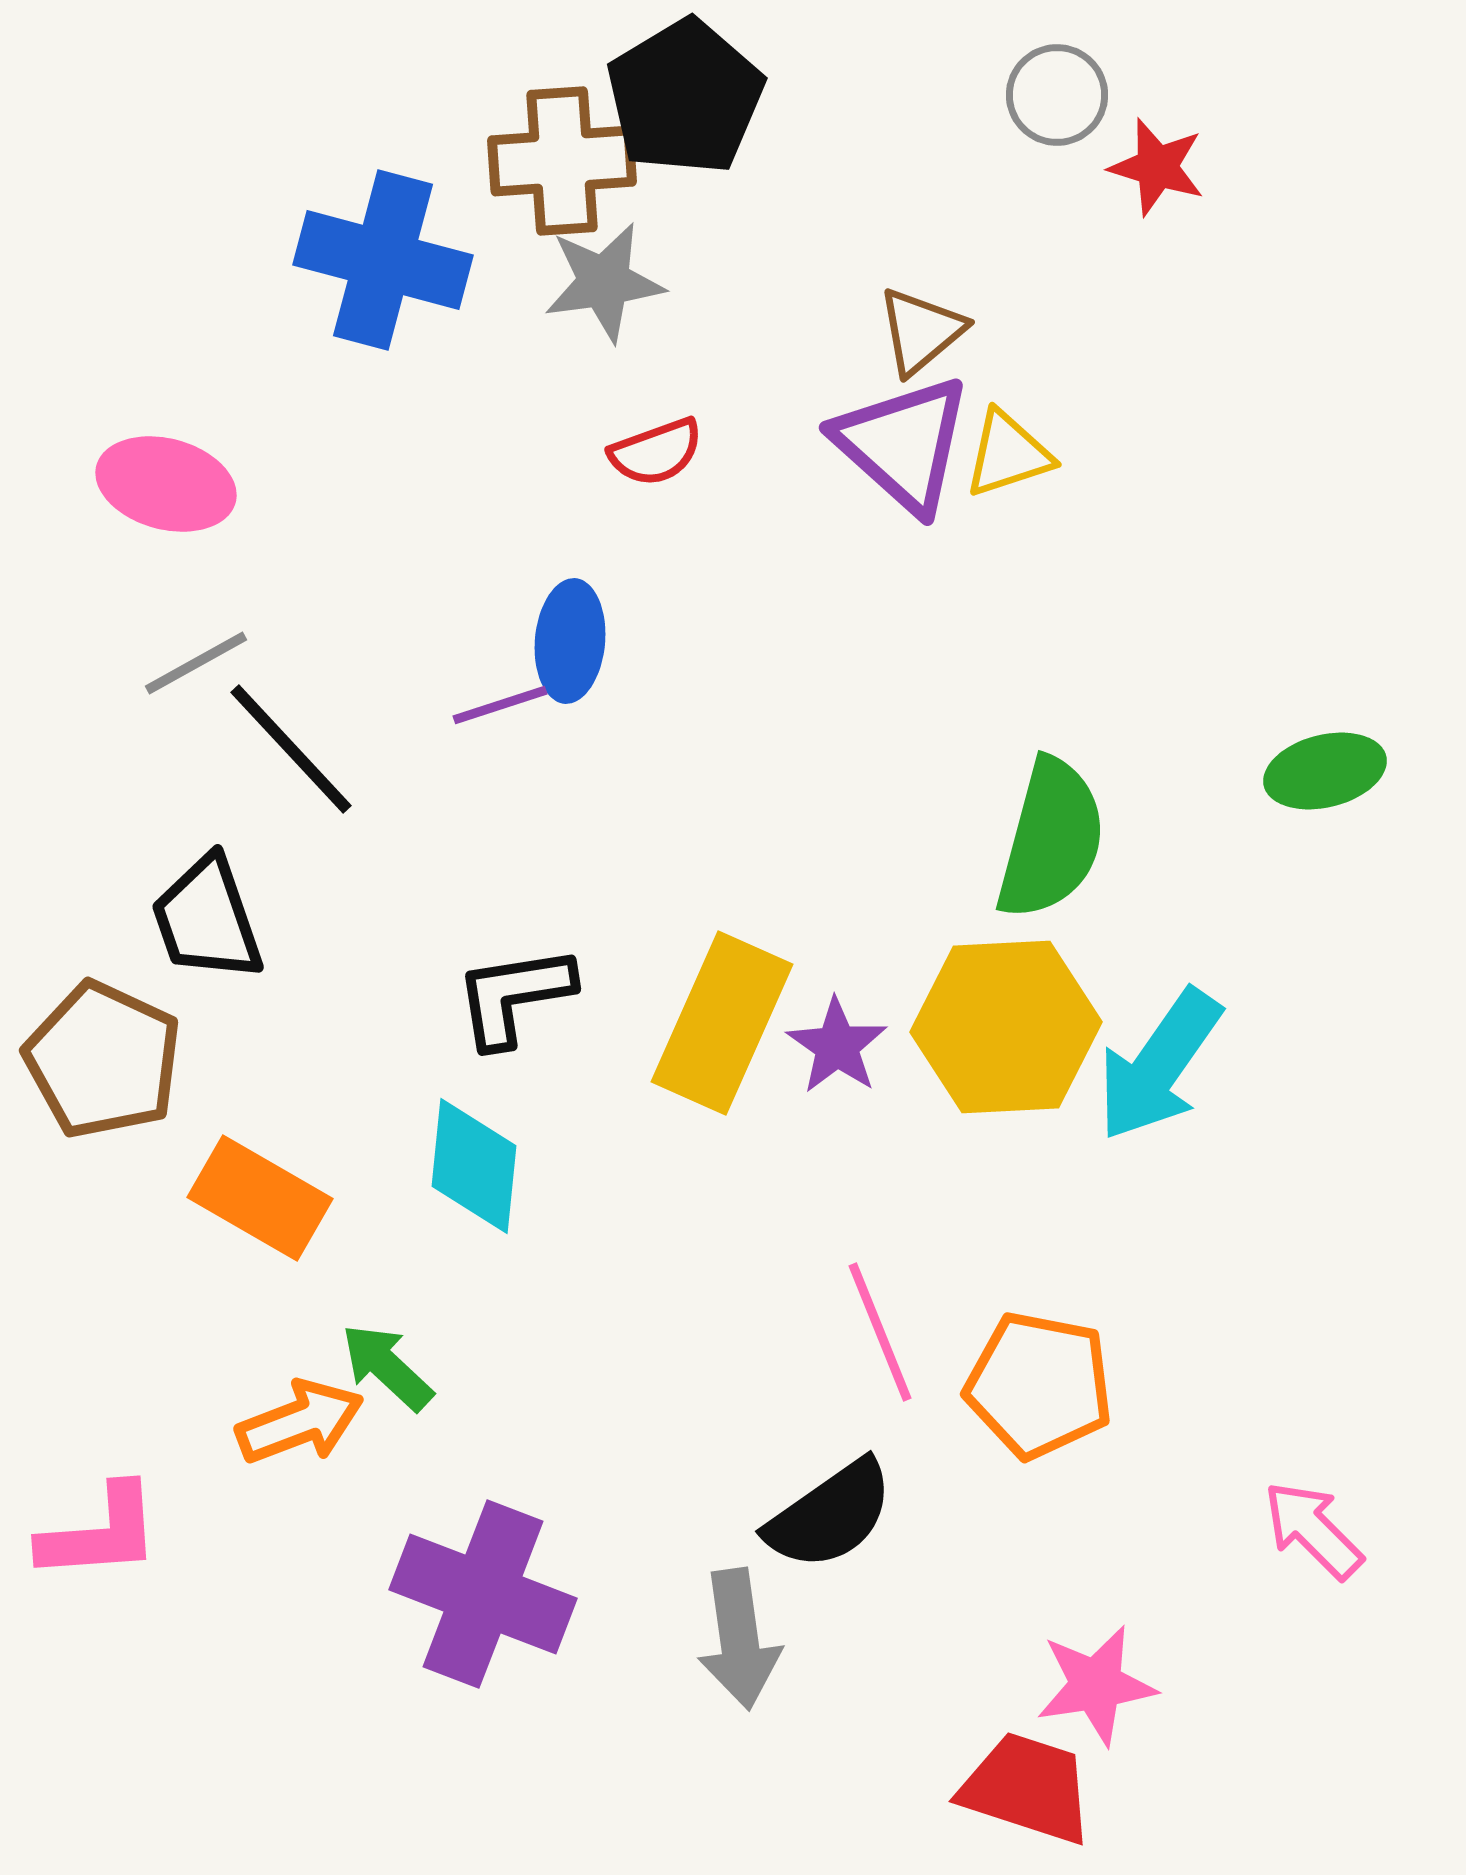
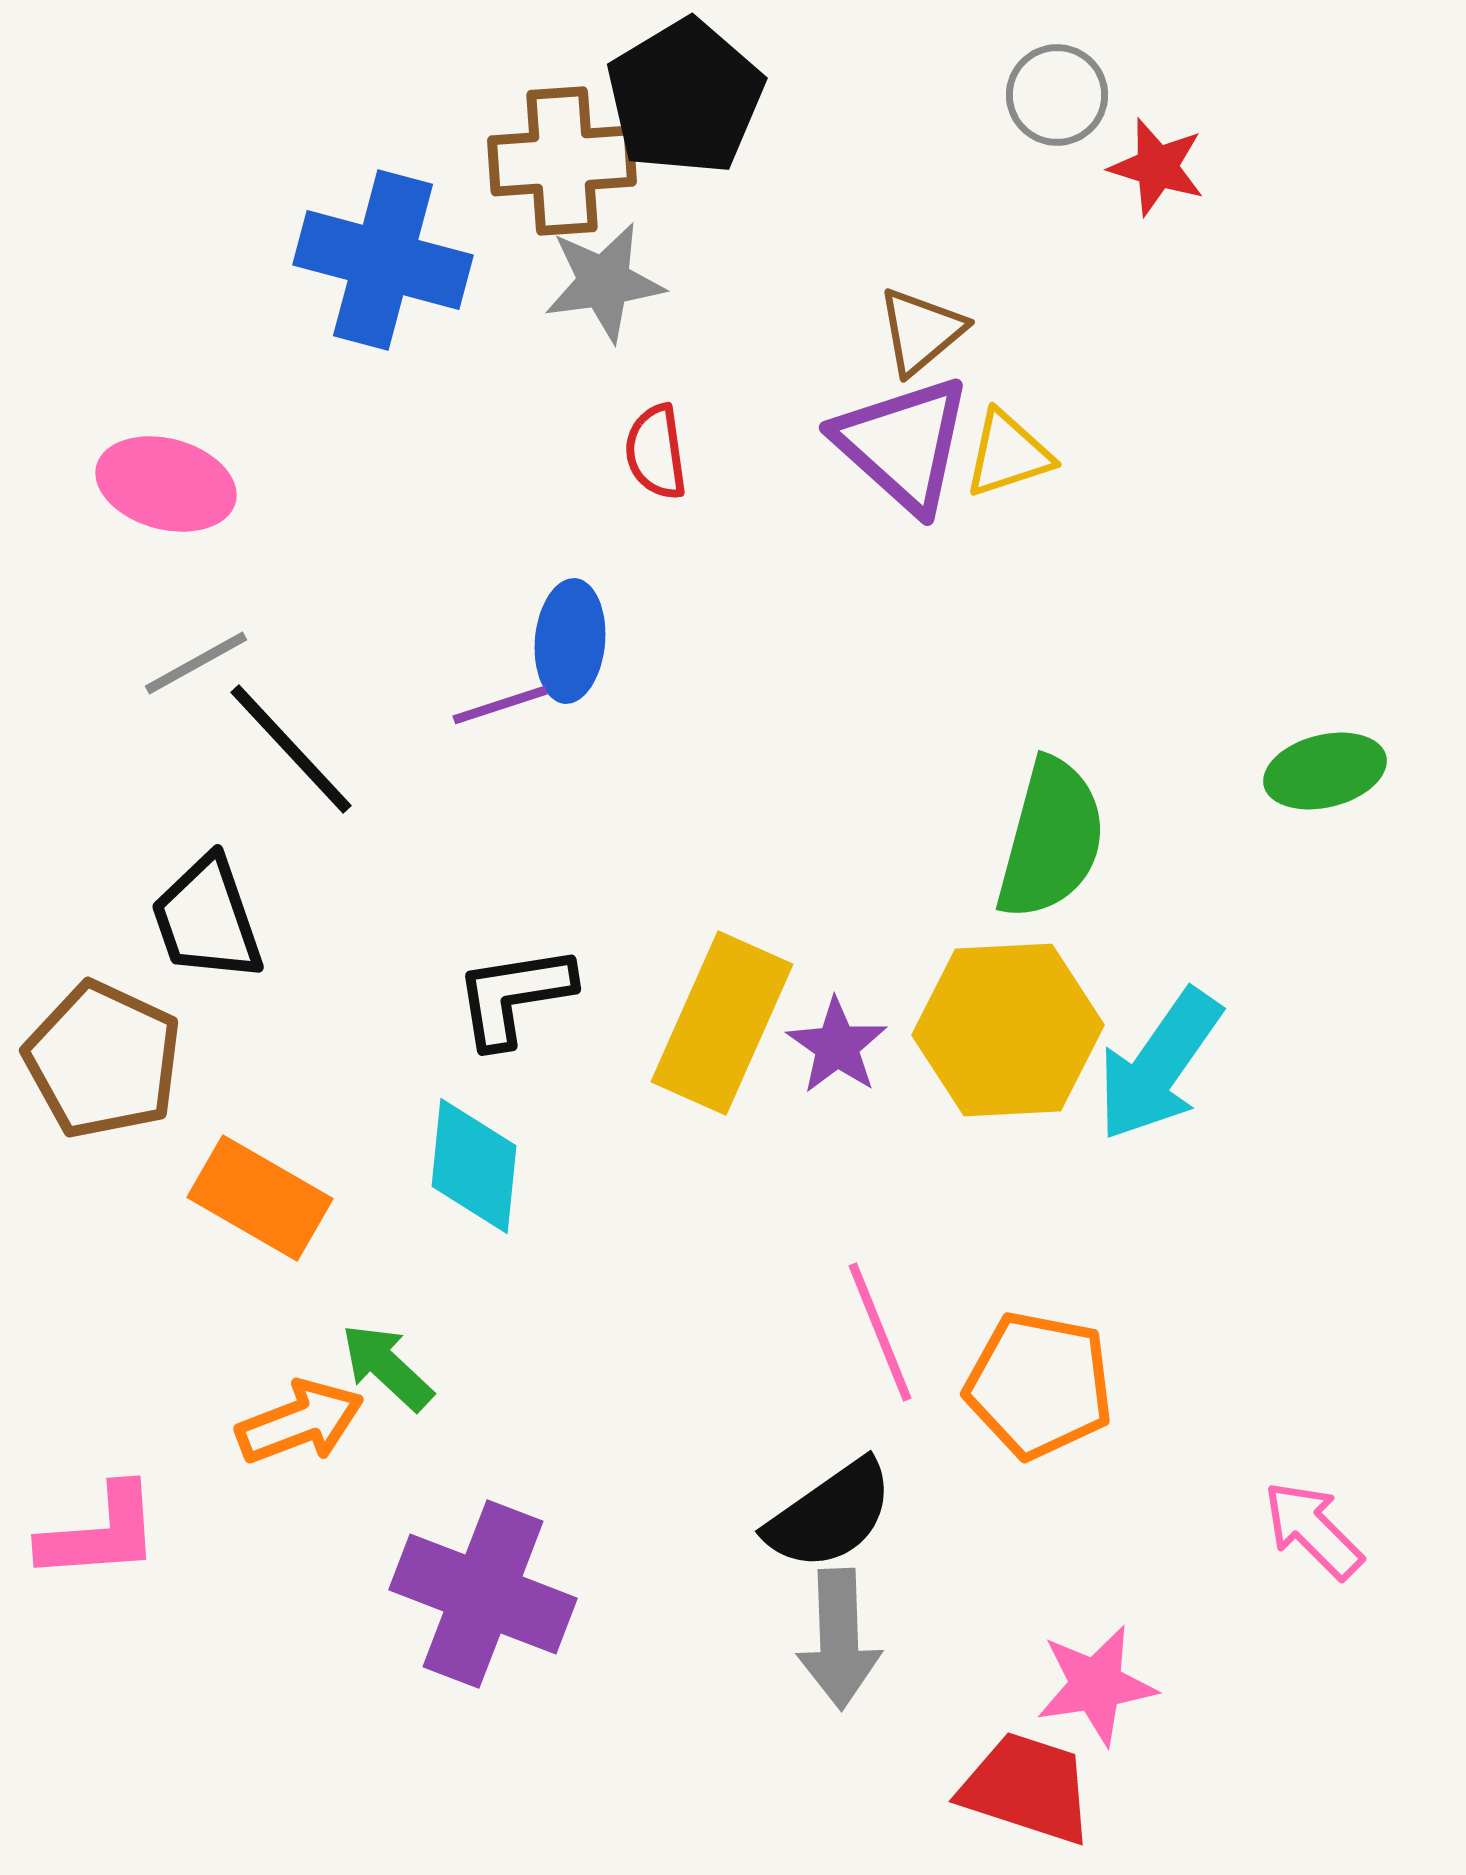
red semicircle: rotated 102 degrees clockwise
yellow hexagon: moved 2 px right, 3 px down
gray arrow: moved 100 px right; rotated 6 degrees clockwise
